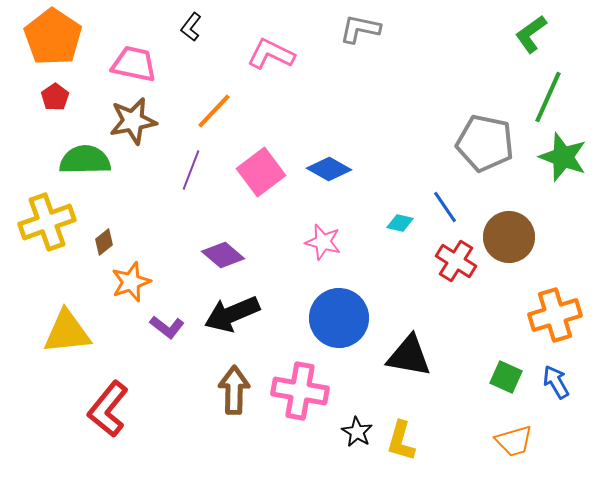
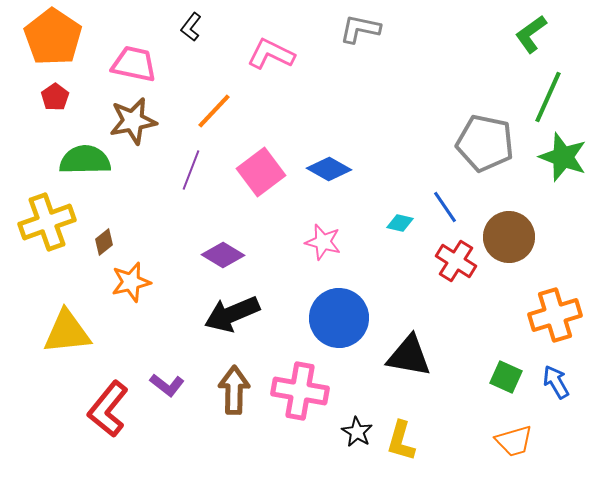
purple diamond: rotated 9 degrees counterclockwise
orange star: rotated 6 degrees clockwise
purple L-shape: moved 58 px down
